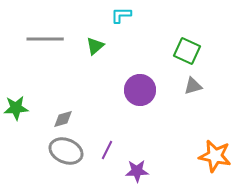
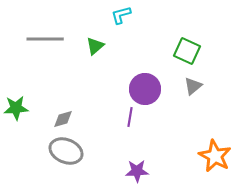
cyan L-shape: rotated 15 degrees counterclockwise
gray triangle: rotated 24 degrees counterclockwise
purple circle: moved 5 px right, 1 px up
purple line: moved 23 px right, 33 px up; rotated 18 degrees counterclockwise
orange star: rotated 16 degrees clockwise
